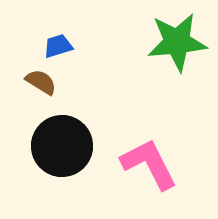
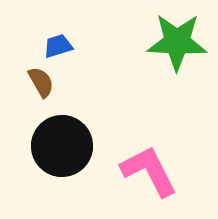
green star: rotated 8 degrees clockwise
brown semicircle: rotated 28 degrees clockwise
pink L-shape: moved 7 px down
